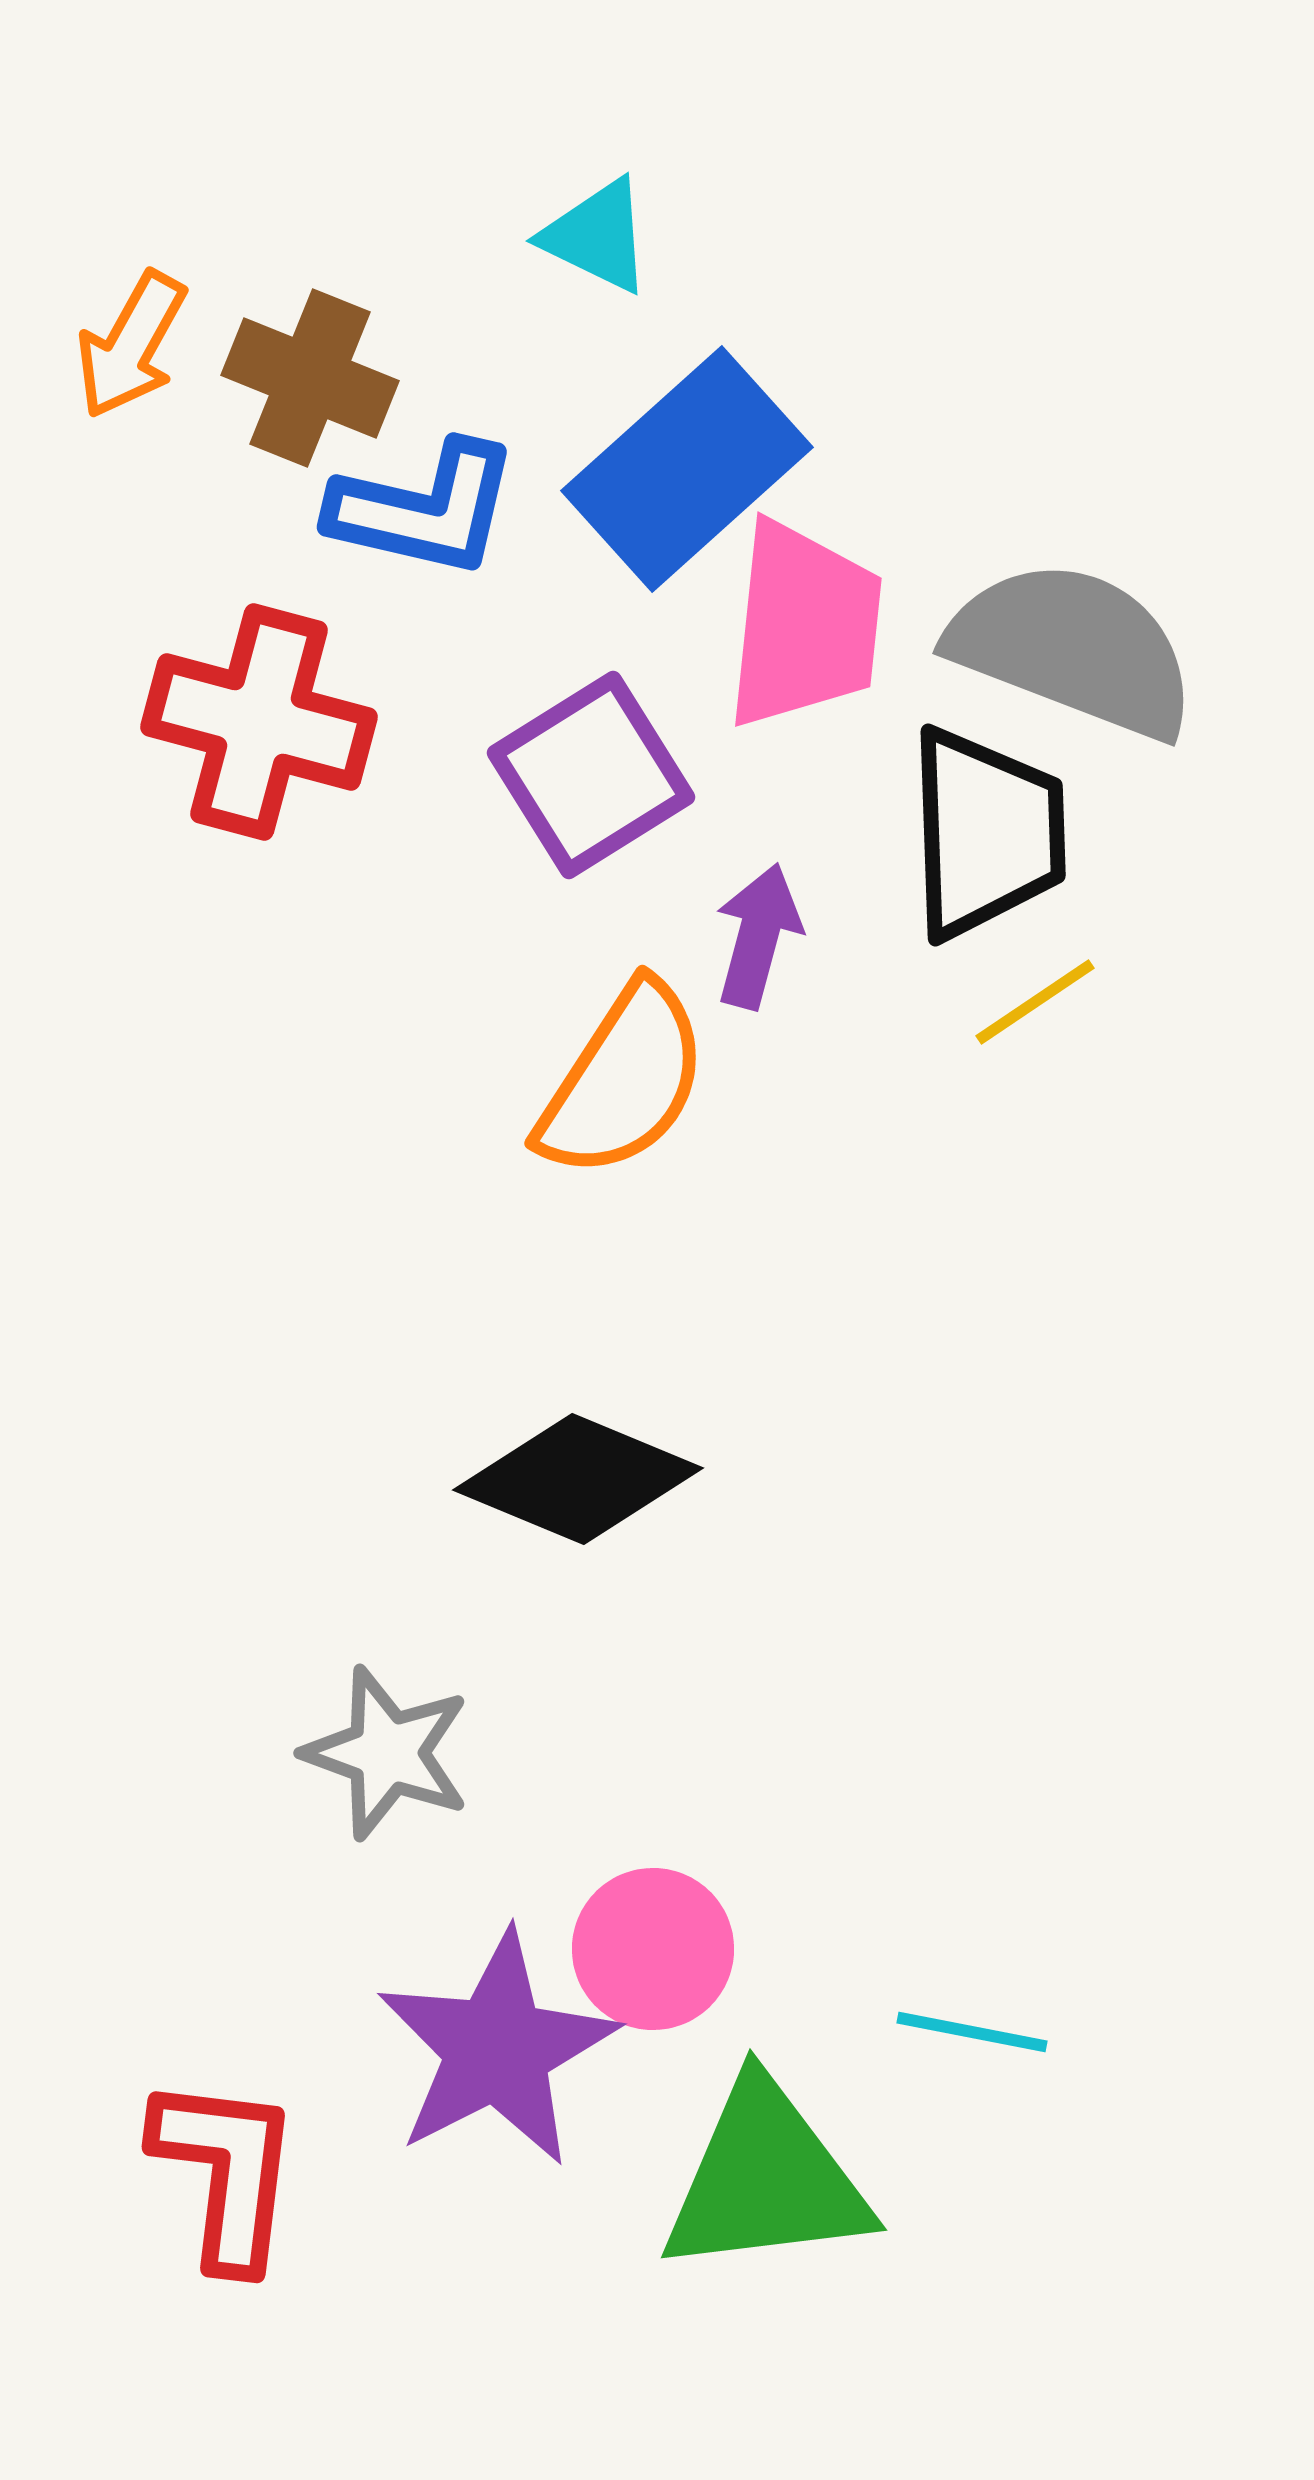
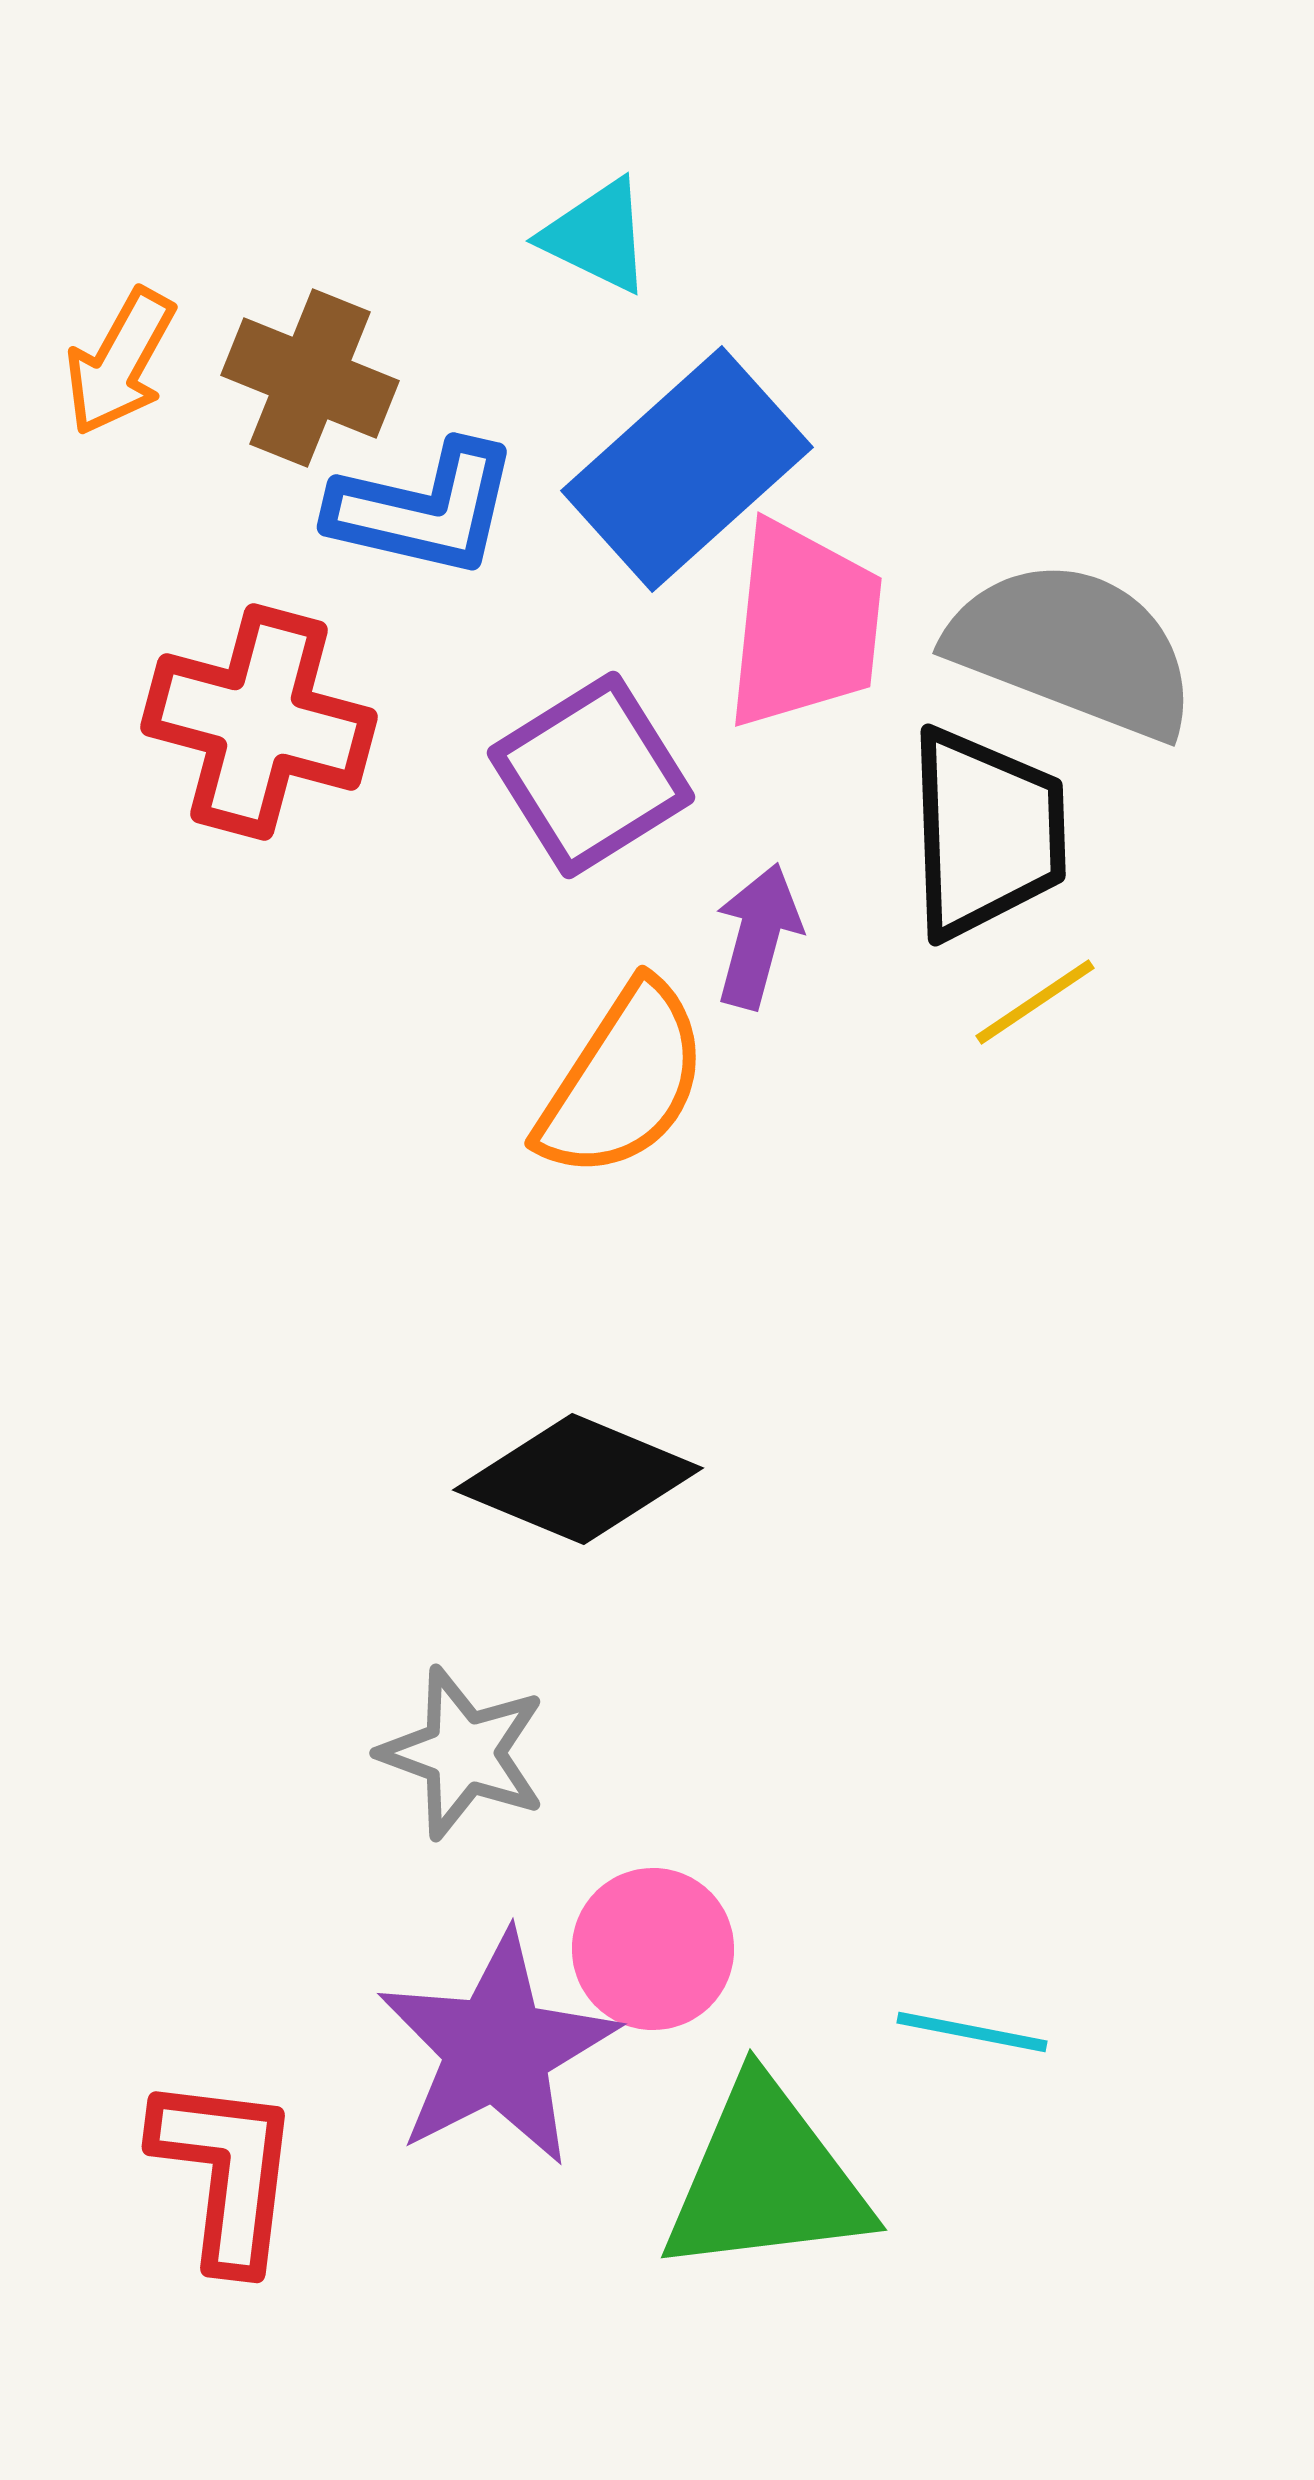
orange arrow: moved 11 px left, 17 px down
gray star: moved 76 px right
